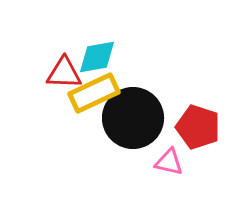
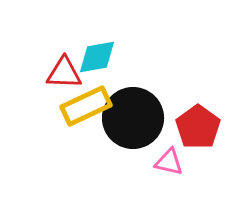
yellow rectangle: moved 8 px left, 13 px down
red pentagon: rotated 18 degrees clockwise
